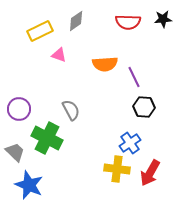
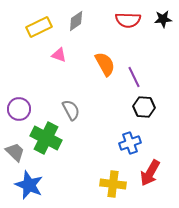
red semicircle: moved 2 px up
yellow rectangle: moved 1 px left, 4 px up
orange semicircle: rotated 115 degrees counterclockwise
green cross: moved 1 px left
blue cross: rotated 15 degrees clockwise
yellow cross: moved 4 px left, 15 px down
